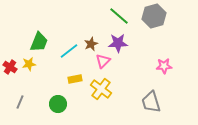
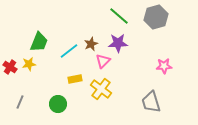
gray hexagon: moved 2 px right, 1 px down
